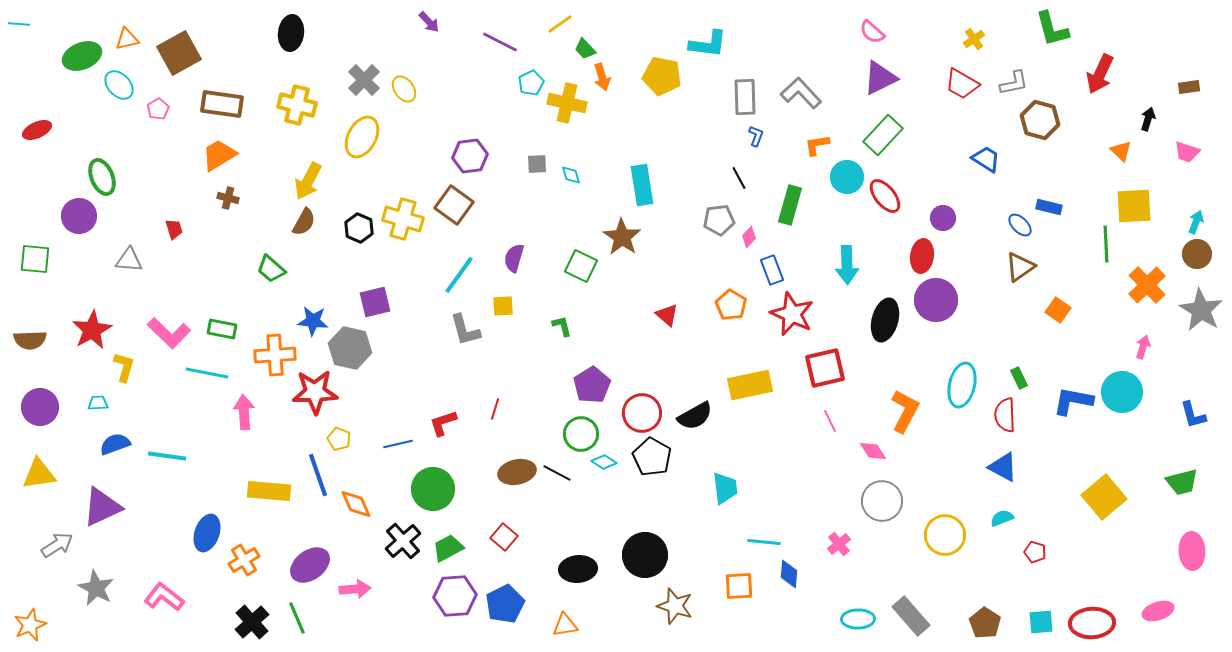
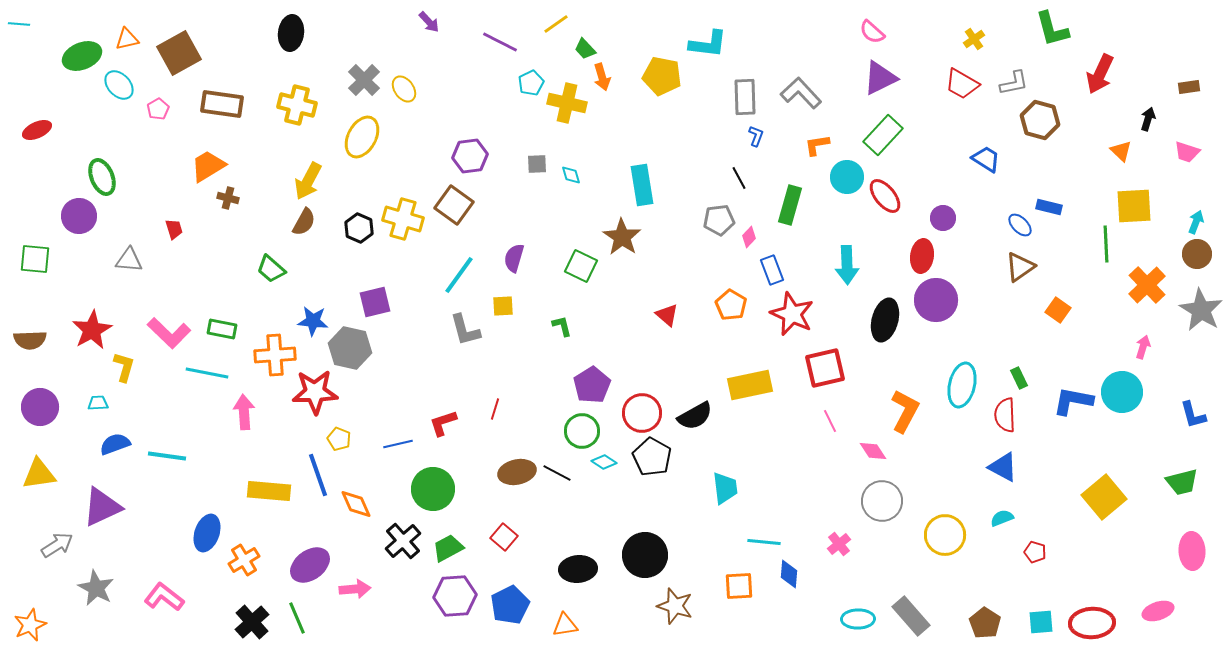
yellow line at (560, 24): moved 4 px left
orange trapezoid at (219, 155): moved 11 px left, 11 px down
green circle at (581, 434): moved 1 px right, 3 px up
blue pentagon at (505, 604): moved 5 px right, 1 px down
